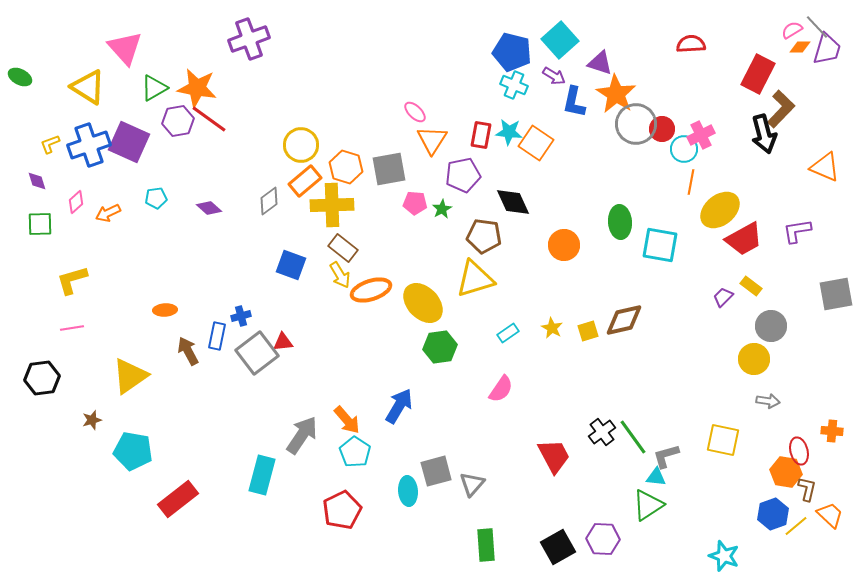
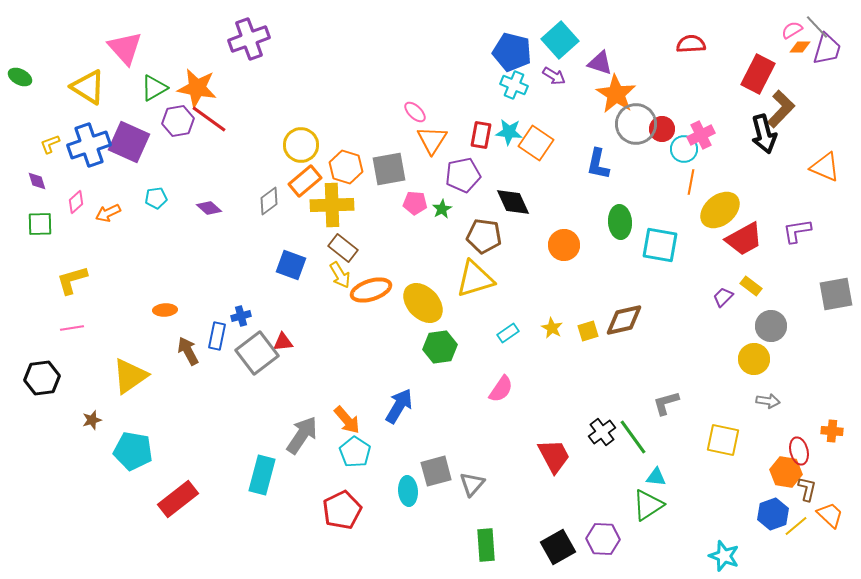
blue L-shape at (574, 102): moved 24 px right, 62 px down
gray L-shape at (666, 456): moved 53 px up
